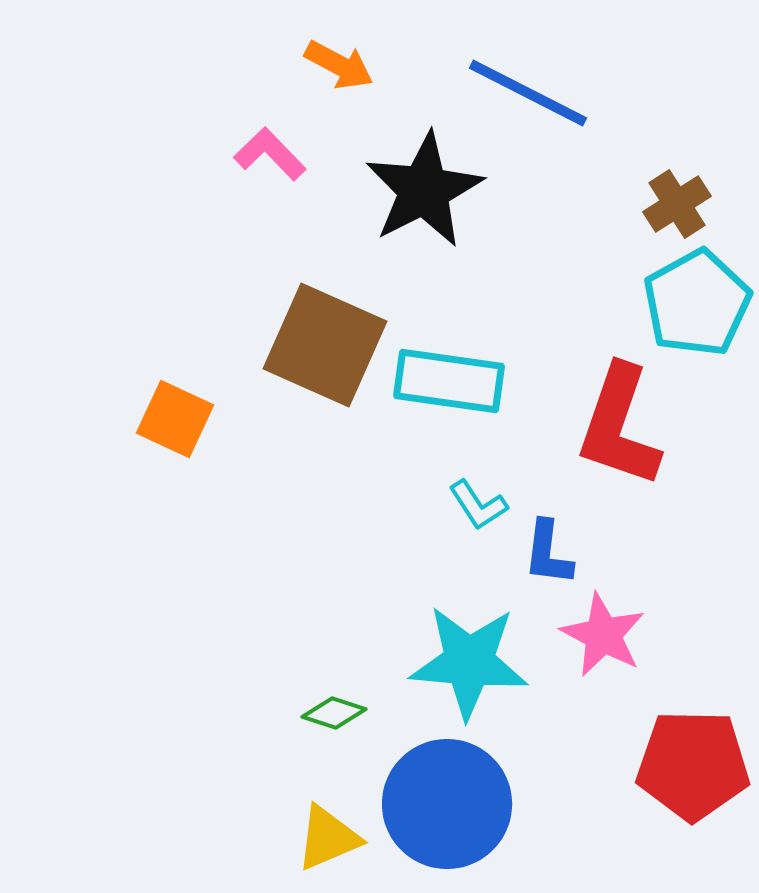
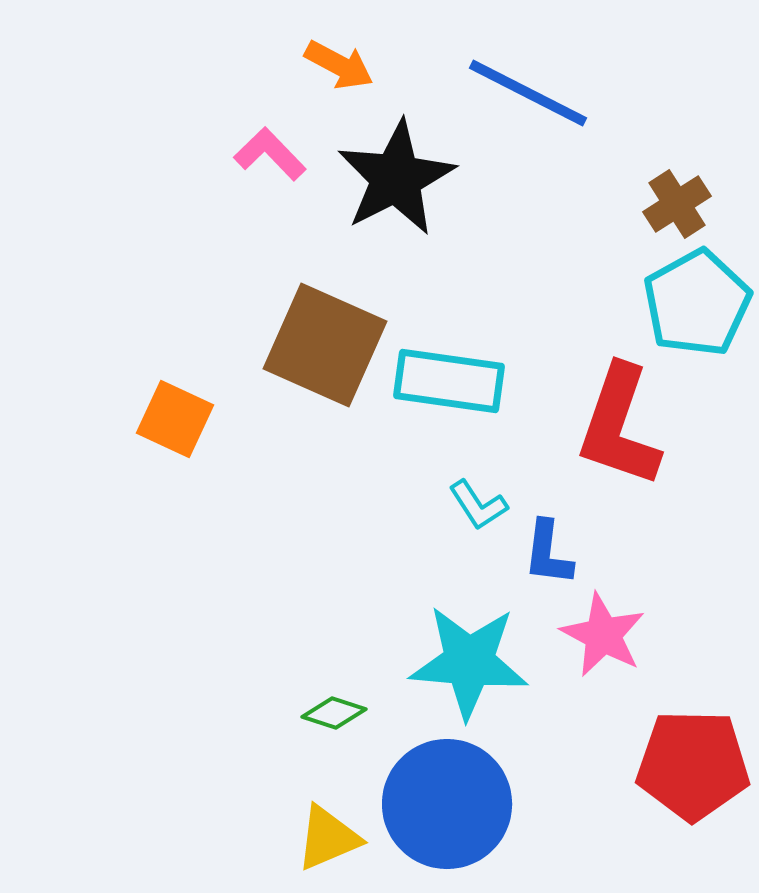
black star: moved 28 px left, 12 px up
